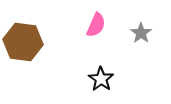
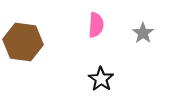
pink semicircle: rotated 20 degrees counterclockwise
gray star: moved 2 px right
